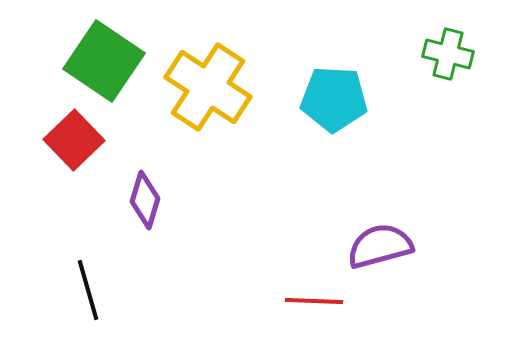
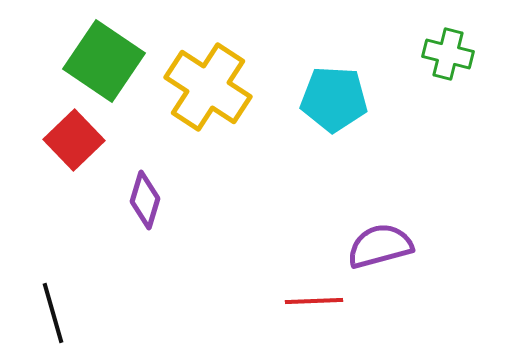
black line: moved 35 px left, 23 px down
red line: rotated 4 degrees counterclockwise
